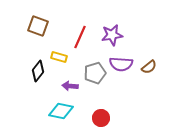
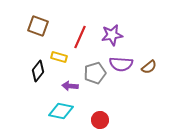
red circle: moved 1 px left, 2 px down
